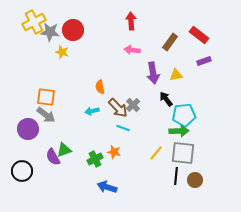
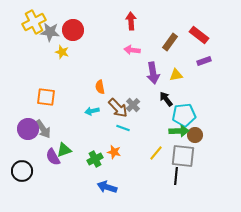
gray arrow: moved 3 px left, 14 px down; rotated 18 degrees clockwise
gray square: moved 3 px down
brown circle: moved 45 px up
